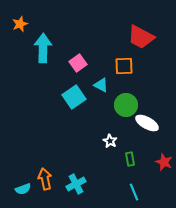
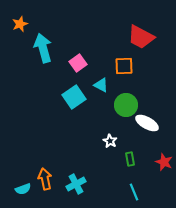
cyan arrow: rotated 16 degrees counterclockwise
